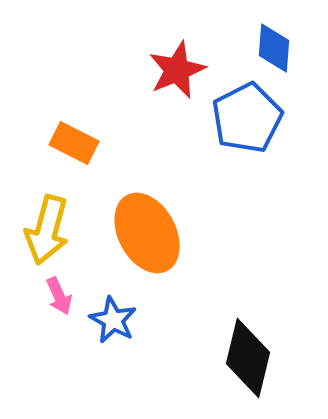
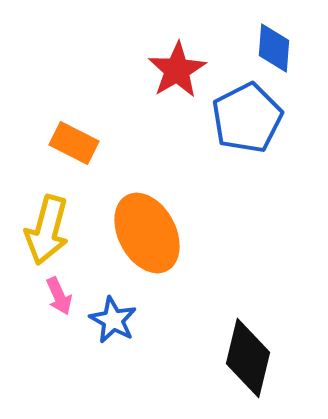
red star: rotated 8 degrees counterclockwise
